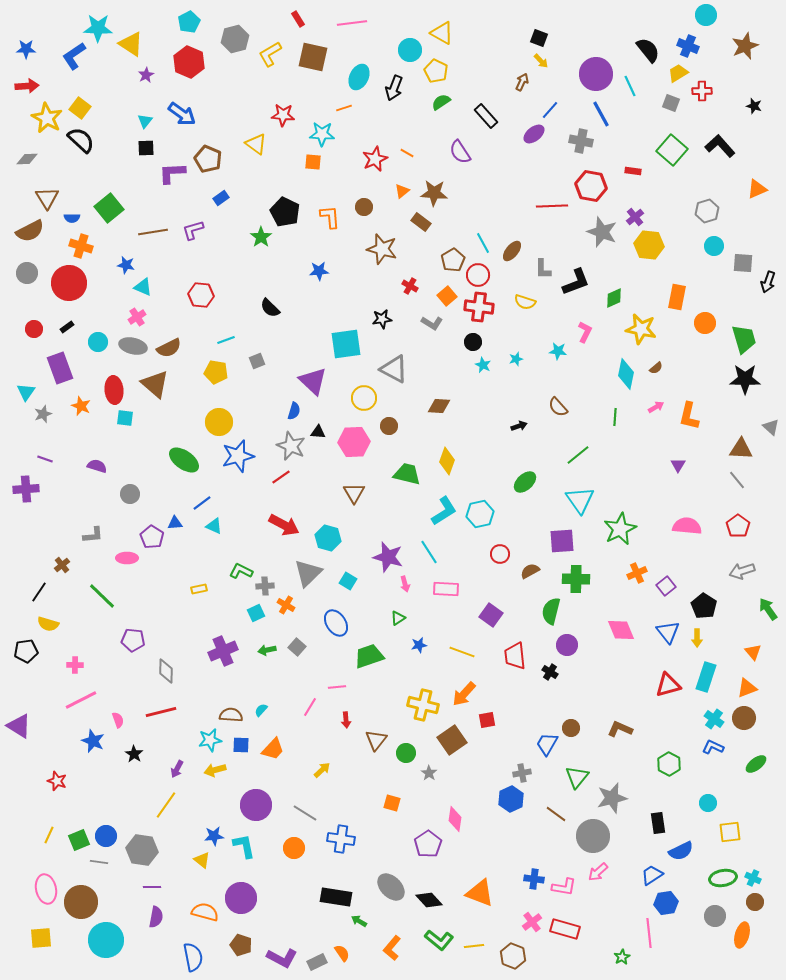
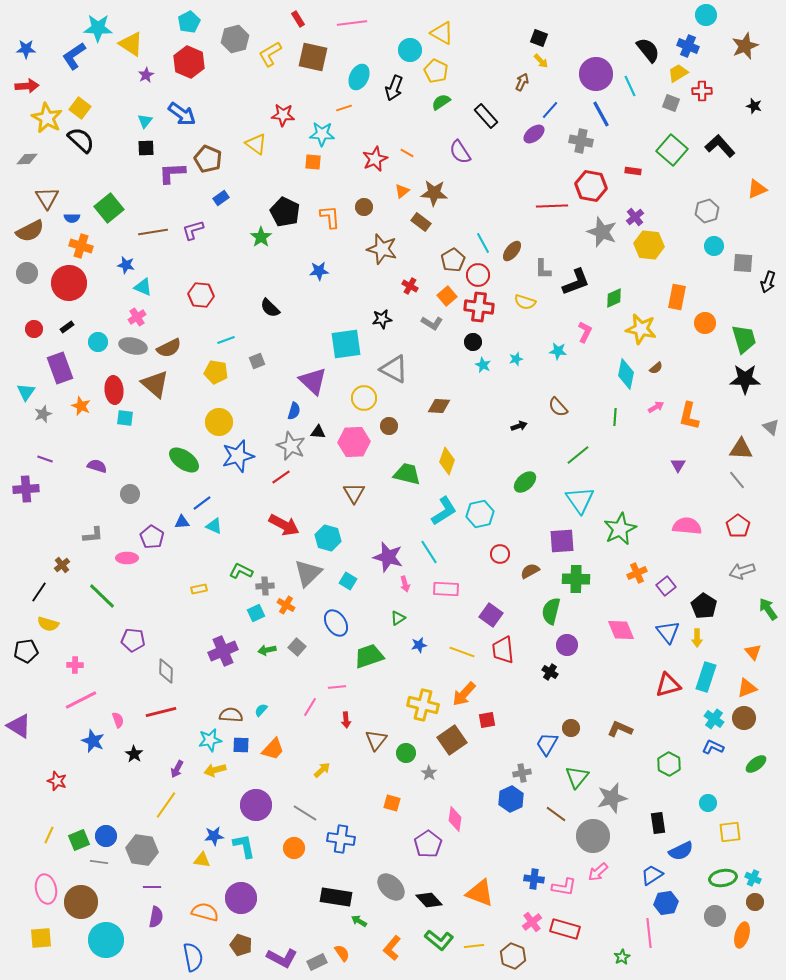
blue triangle at (175, 523): moved 7 px right, 1 px up
red trapezoid at (515, 656): moved 12 px left, 6 px up
yellow triangle at (202, 860): rotated 30 degrees counterclockwise
